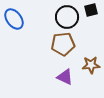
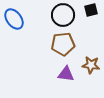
black circle: moved 4 px left, 2 px up
brown star: rotated 12 degrees clockwise
purple triangle: moved 1 px right, 3 px up; rotated 18 degrees counterclockwise
